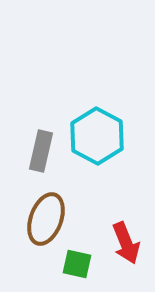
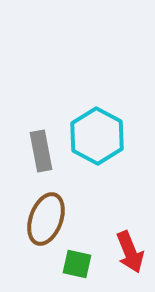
gray rectangle: rotated 24 degrees counterclockwise
red arrow: moved 4 px right, 9 px down
